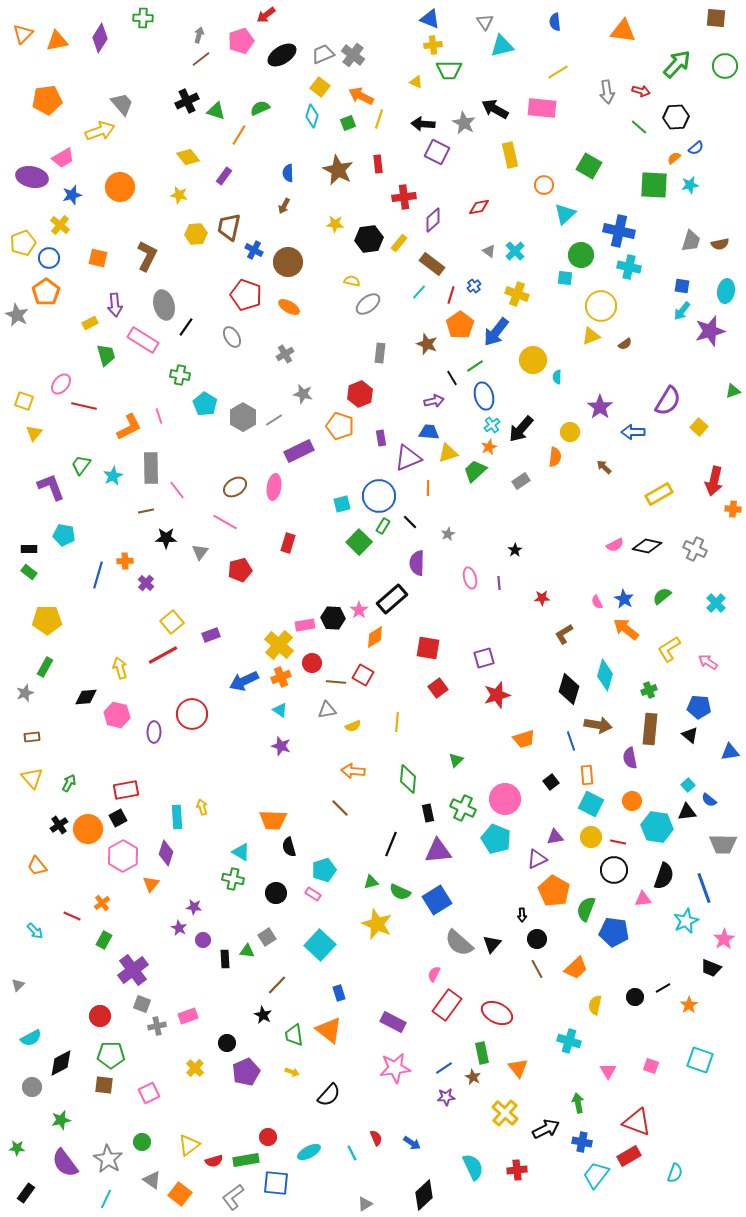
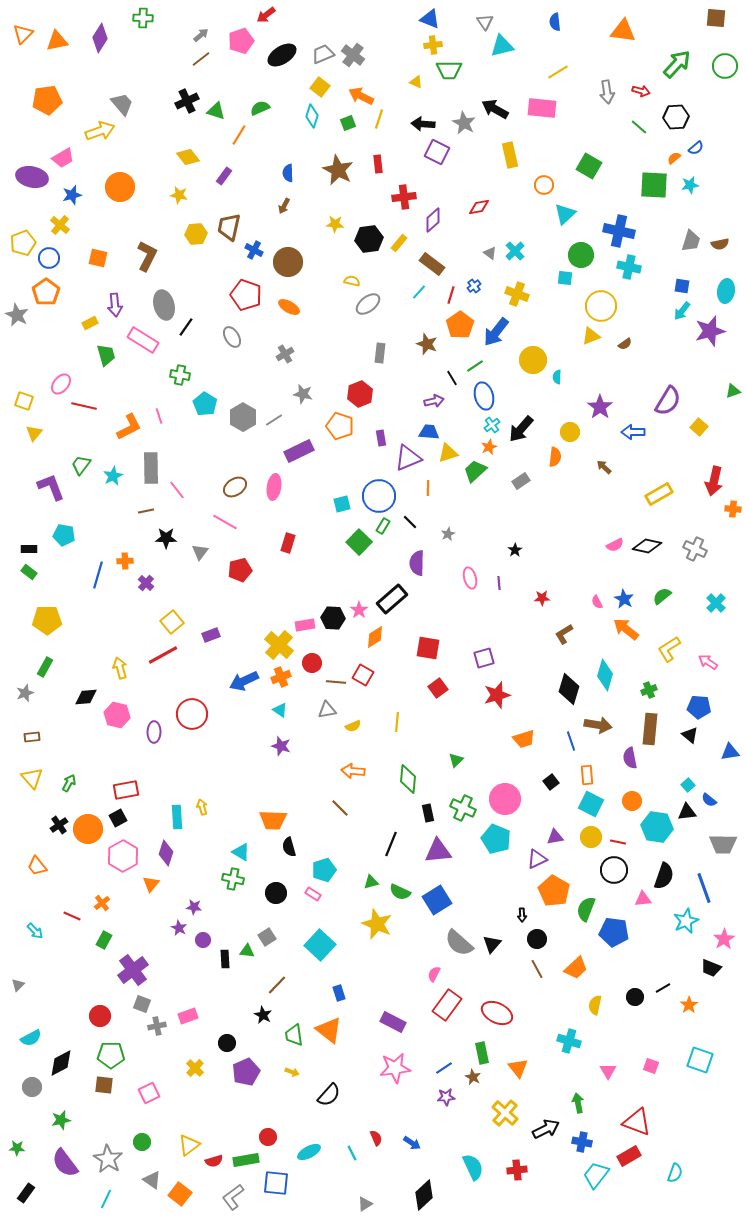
gray arrow at (199, 35): moved 2 px right; rotated 35 degrees clockwise
gray triangle at (489, 251): moved 1 px right, 2 px down
